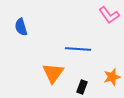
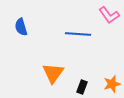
blue line: moved 15 px up
orange star: moved 7 px down
